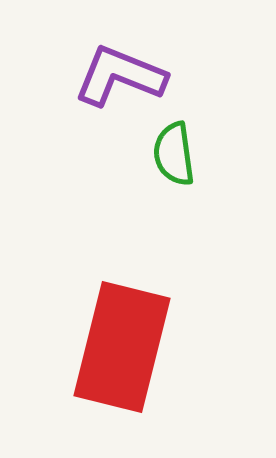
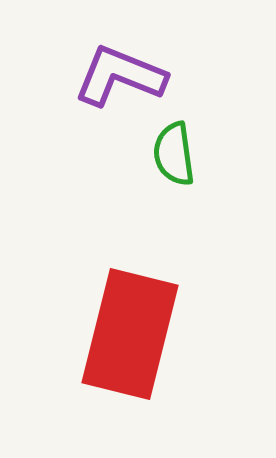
red rectangle: moved 8 px right, 13 px up
